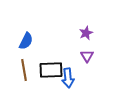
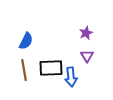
black rectangle: moved 2 px up
blue arrow: moved 3 px right, 1 px up
